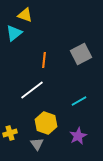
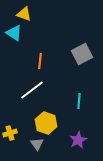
yellow triangle: moved 1 px left, 1 px up
cyan triangle: rotated 48 degrees counterclockwise
gray square: moved 1 px right
orange line: moved 4 px left, 1 px down
cyan line: rotated 56 degrees counterclockwise
purple star: moved 4 px down
